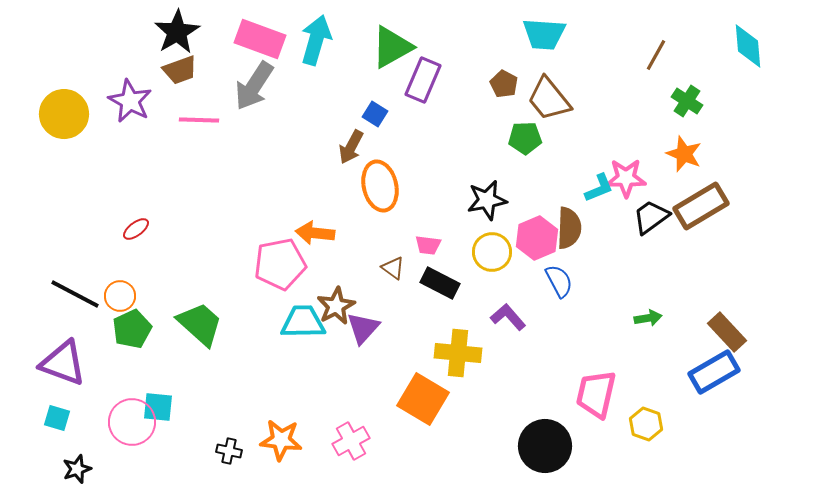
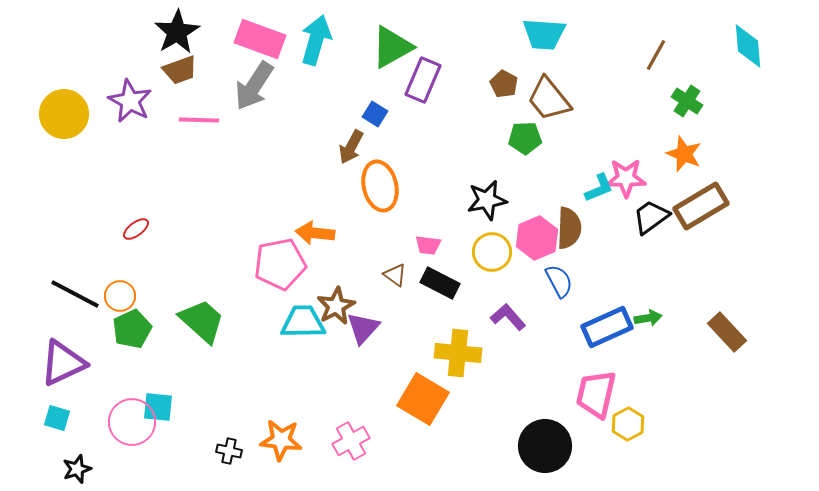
brown triangle at (393, 268): moved 2 px right, 7 px down
green trapezoid at (200, 324): moved 2 px right, 3 px up
purple triangle at (63, 363): rotated 45 degrees counterclockwise
blue rectangle at (714, 372): moved 107 px left, 45 px up; rotated 6 degrees clockwise
yellow hexagon at (646, 424): moved 18 px left; rotated 12 degrees clockwise
